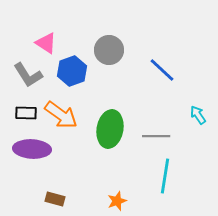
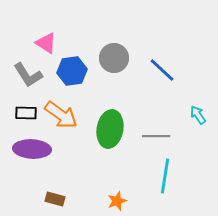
gray circle: moved 5 px right, 8 px down
blue hexagon: rotated 12 degrees clockwise
